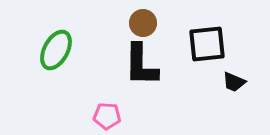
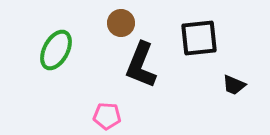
brown circle: moved 22 px left
black square: moved 8 px left, 6 px up
black L-shape: rotated 21 degrees clockwise
black trapezoid: moved 3 px down
